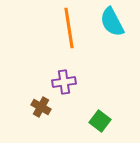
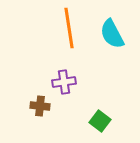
cyan semicircle: moved 12 px down
brown cross: moved 1 px left, 1 px up; rotated 24 degrees counterclockwise
